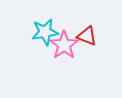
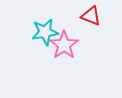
red triangle: moved 4 px right, 20 px up
